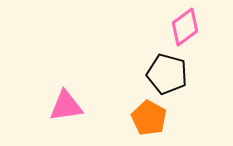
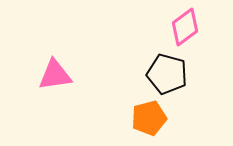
pink triangle: moved 11 px left, 31 px up
orange pentagon: rotated 28 degrees clockwise
